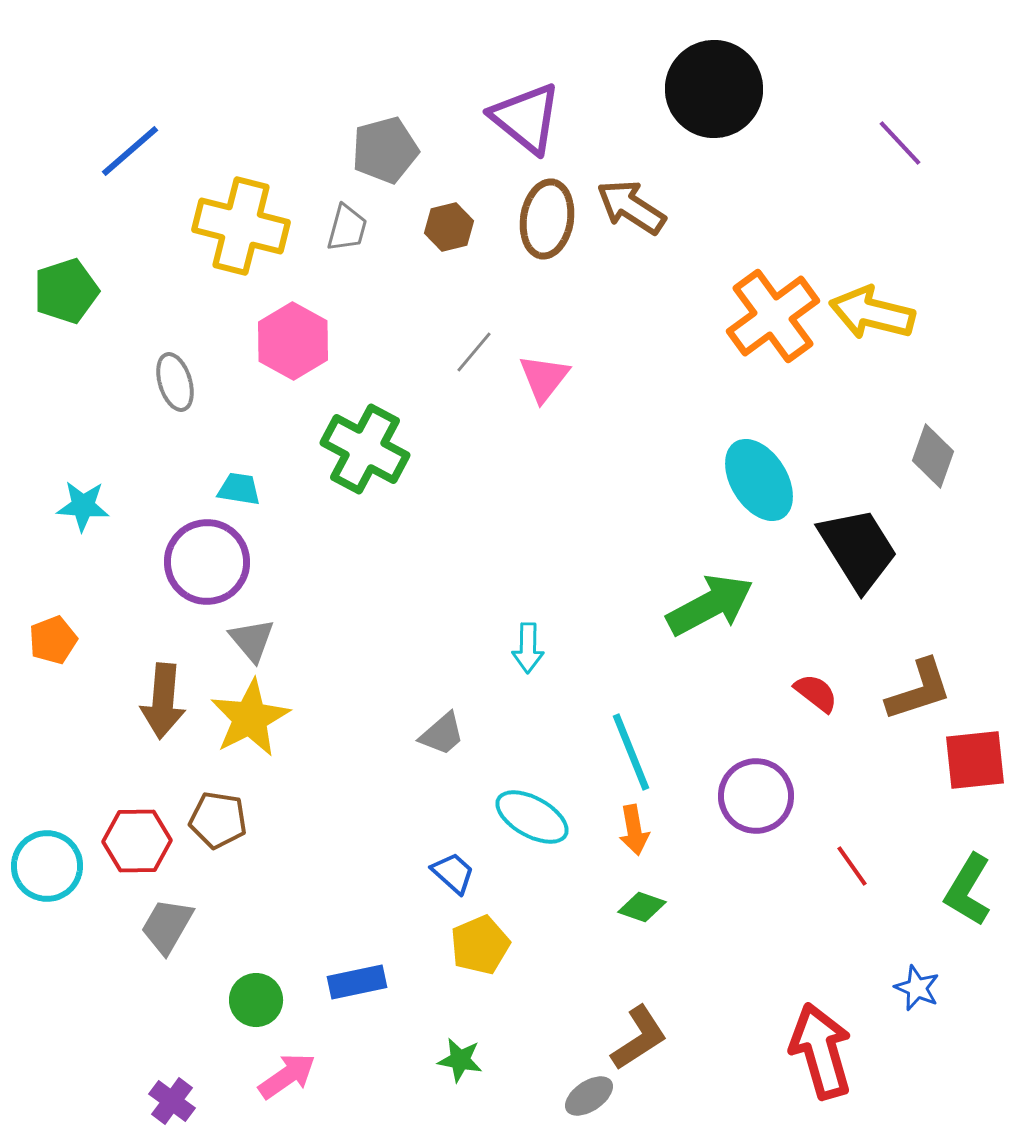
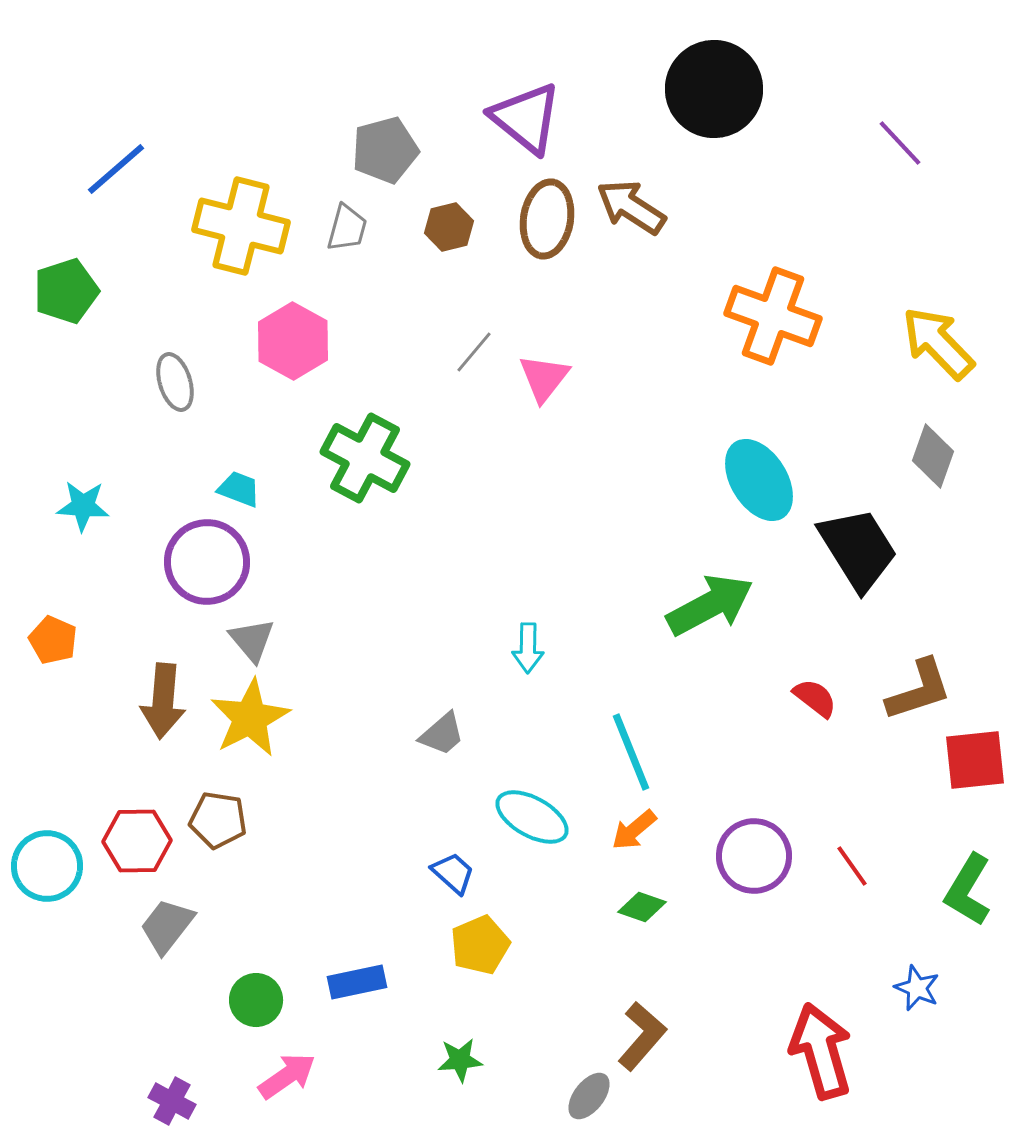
blue line at (130, 151): moved 14 px left, 18 px down
yellow arrow at (872, 313): moved 66 px right, 30 px down; rotated 32 degrees clockwise
orange cross at (773, 316): rotated 34 degrees counterclockwise
green cross at (365, 449): moved 9 px down
cyan trapezoid at (239, 489): rotated 12 degrees clockwise
orange pentagon at (53, 640): rotated 27 degrees counterclockwise
red semicircle at (816, 693): moved 1 px left, 5 px down
purple circle at (756, 796): moved 2 px left, 60 px down
orange arrow at (634, 830): rotated 60 degrees clockwise
gray trapezoid at (167, 926): rotated 8 degrees clockwise
brown L-shape at (639, 1038): moved 3 px right, 2 px up; rotated 16 degrees counterclockwise
green star at (460, 1060): rotated 15 degrees counterclockwise
gray ellipse at (589, 1096): rotated 18 degrees counterclockwise
purple cross at (172, 1101): rotated 9 degrees counterclockwise
